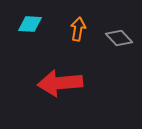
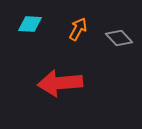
orange arrow: rotated 20 degrees clockwise
